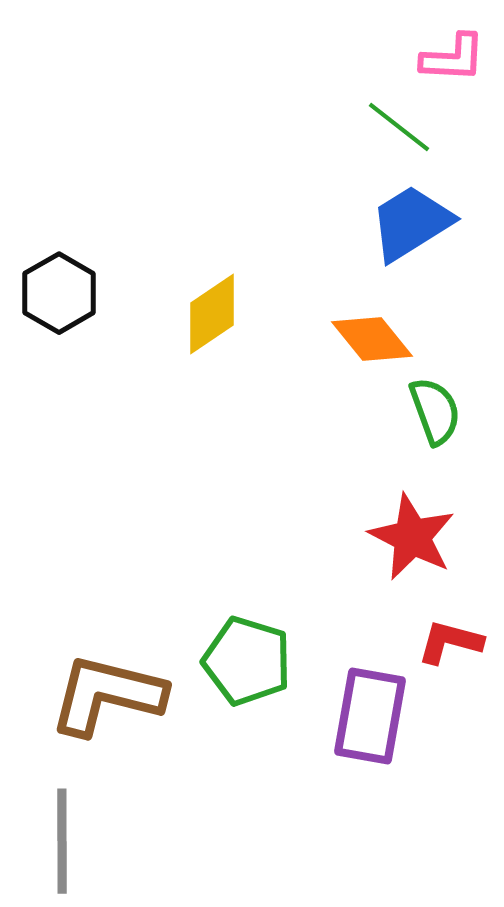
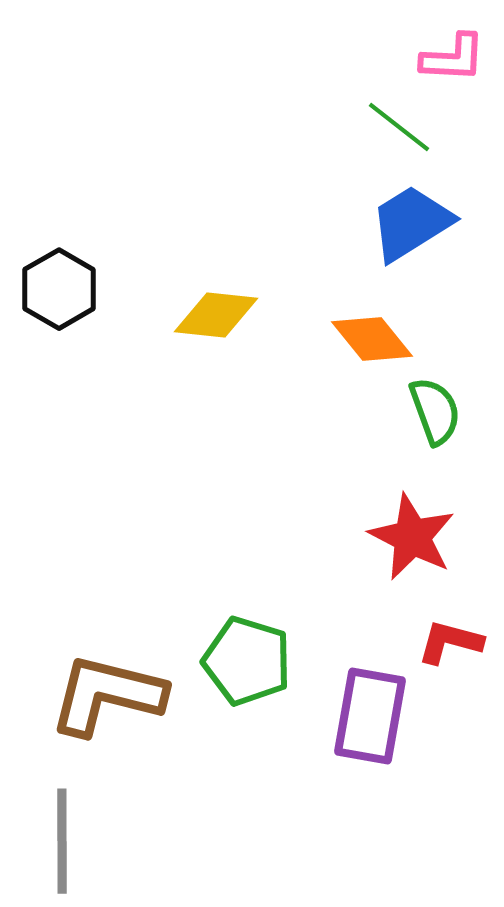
black hexagon: moved 4 px up
yellow diamond: moved 4 px right, 1 px down; rotated 40 degrees clockwise
